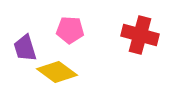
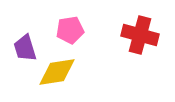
pink pentagon: rotated 12 degrees counterclockwise
yellow diamond: rotated 45 degrees counterclockwise
